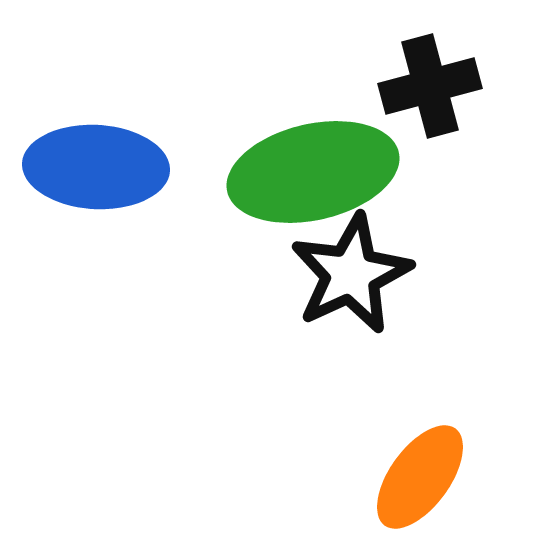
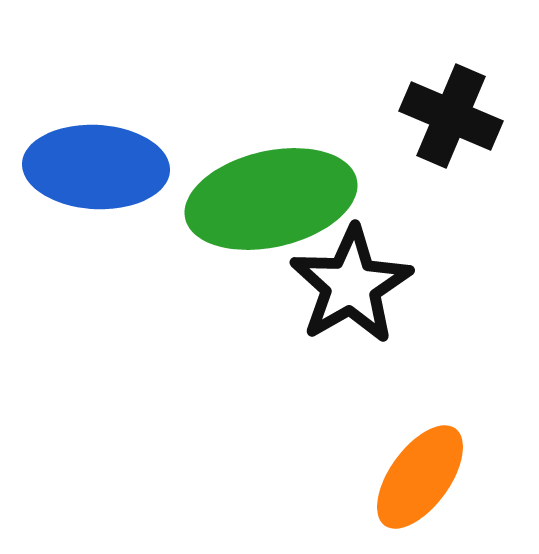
black cross: moved 21 px right, 30 px down; rotated 38 degrees clockwise
green ellipse: moved 42 px left, 27 px down
black star: moved 11 px down; rotated 5 degrees counterclockwise
